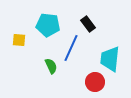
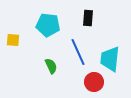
black rectangle: moved 6 px up; rotated 42 degrees clockwise
yellow square: moved 6 px left
blue line: moved 7 px right, 4 px down; rotated 48 degrees counterclockwise
red circle: moved 1 px left
